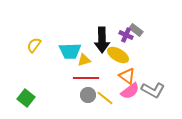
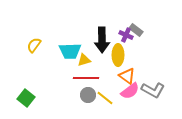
yellow ellipse: rotated 60 degrees clockwise
